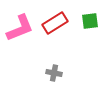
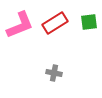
green square: moved 1 px left, 1 px down
pink L-shape: moved 3 px up
